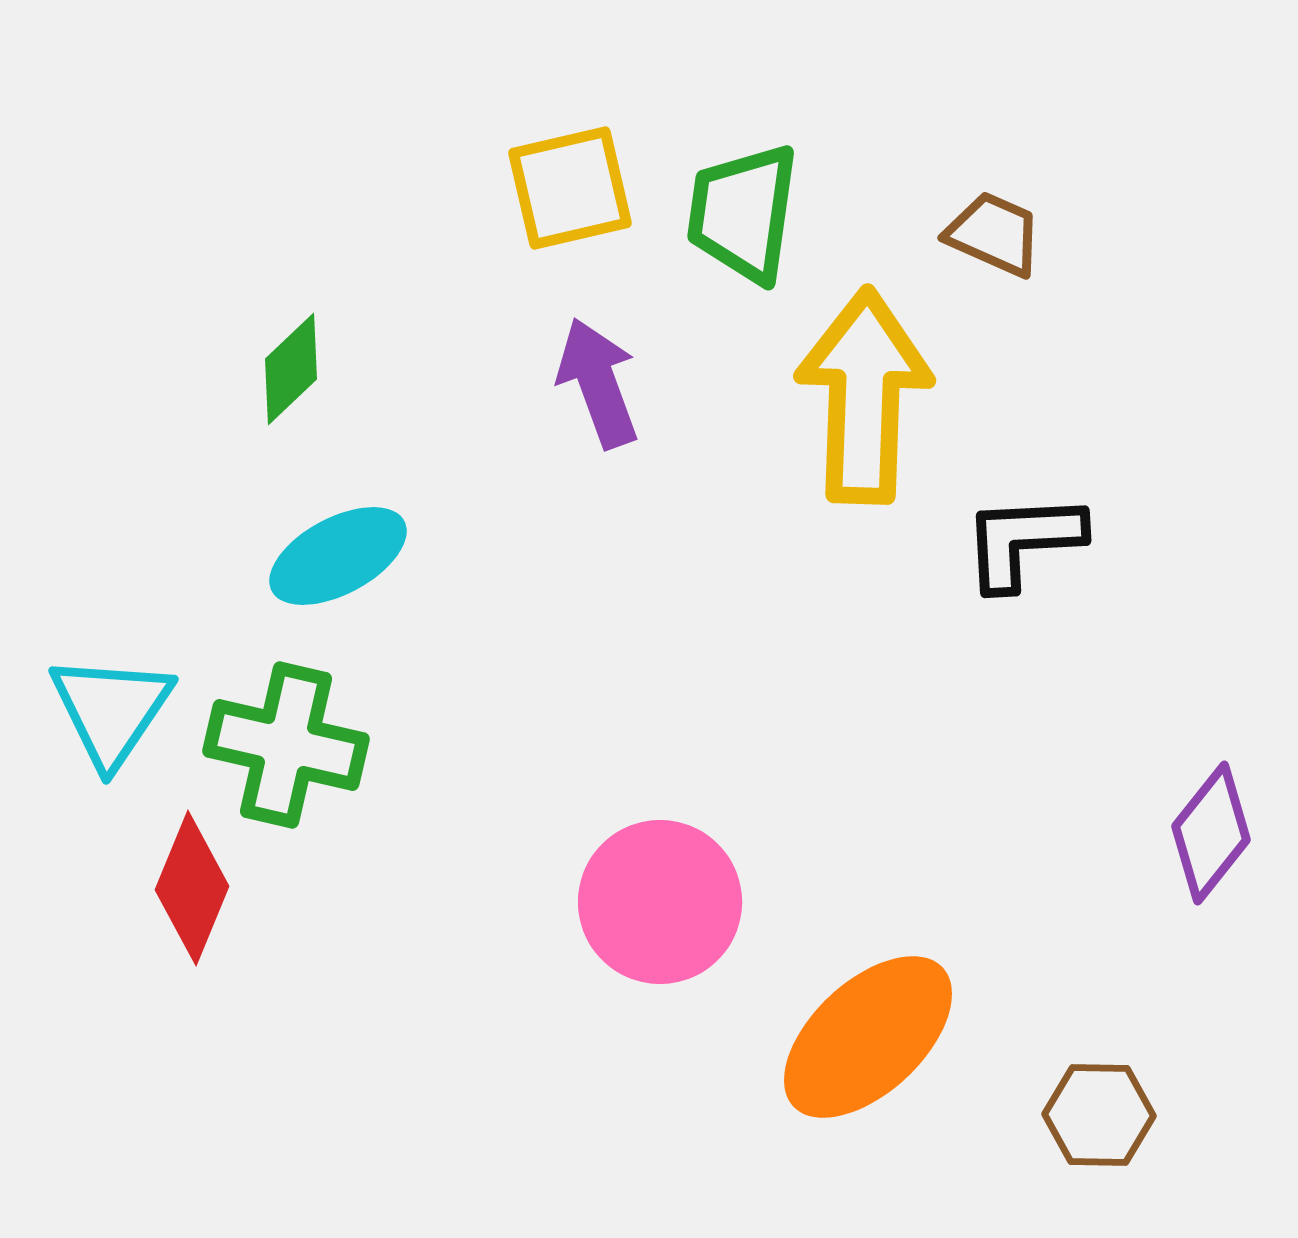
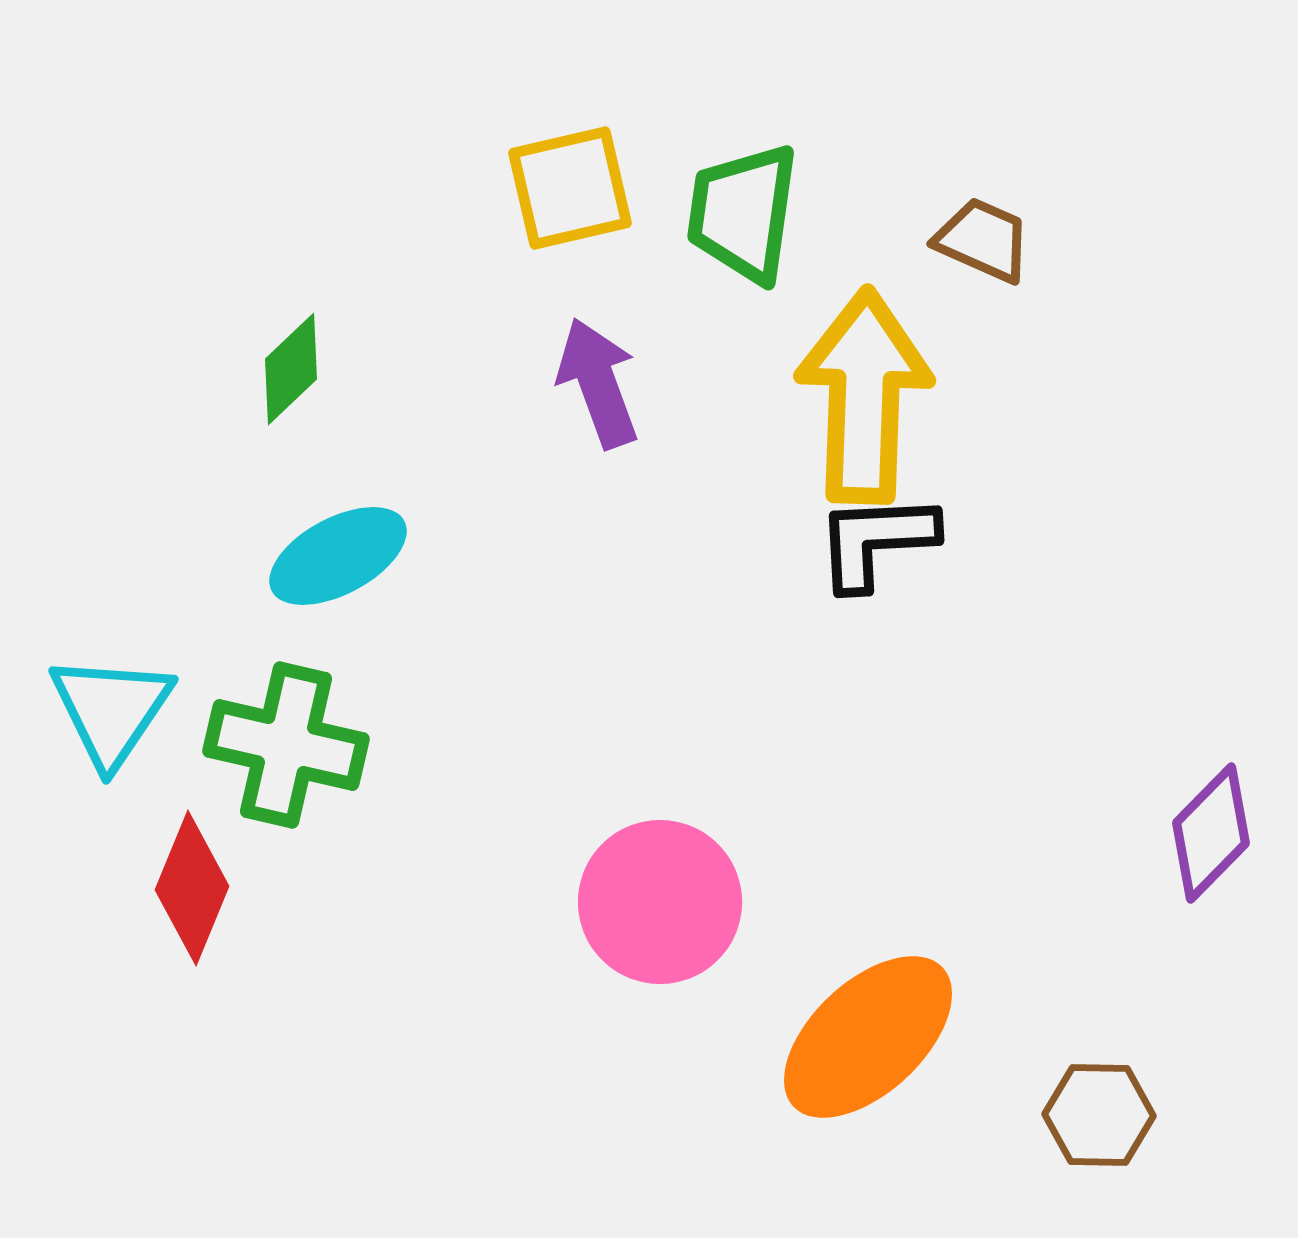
brown trapezoid: moved 11 px left, 6 px down
black L-shape: moved 147 px left
purple diamond: rotated 6 degrees clockwise
